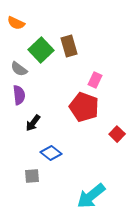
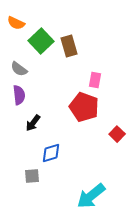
green square: moved 9 px up
pink rectangle: rotated 14 degrees counterclockwise
blue diamond: rotated 55 degrees counterclockwise
